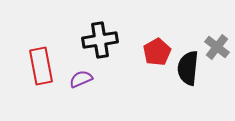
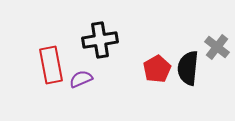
red pentagon: moved 17 px down
red rectangle: moved 10 px right, 1 px up
